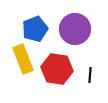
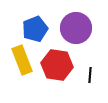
purple circle: moved 1 px right, 1 px up
yellow rectangle: moved 1 px left, 1 px down
red hexagon: moved 4 px up
